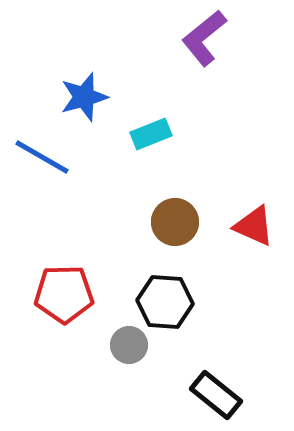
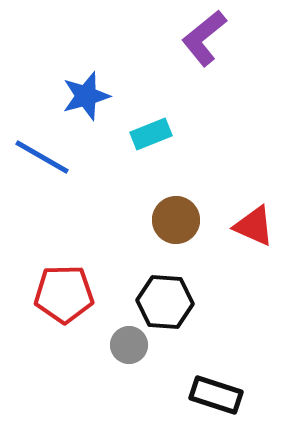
blue star: moved 2 px right, 1 px up
brown circle: moved 1 px right, 2 px up
black rectangle: rotated 21 degrees counterclockwise
